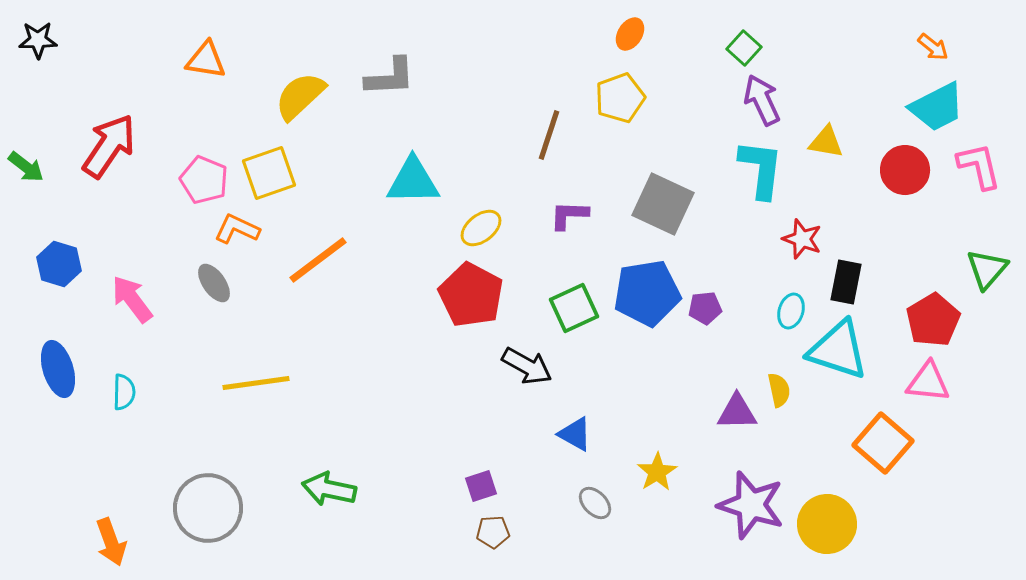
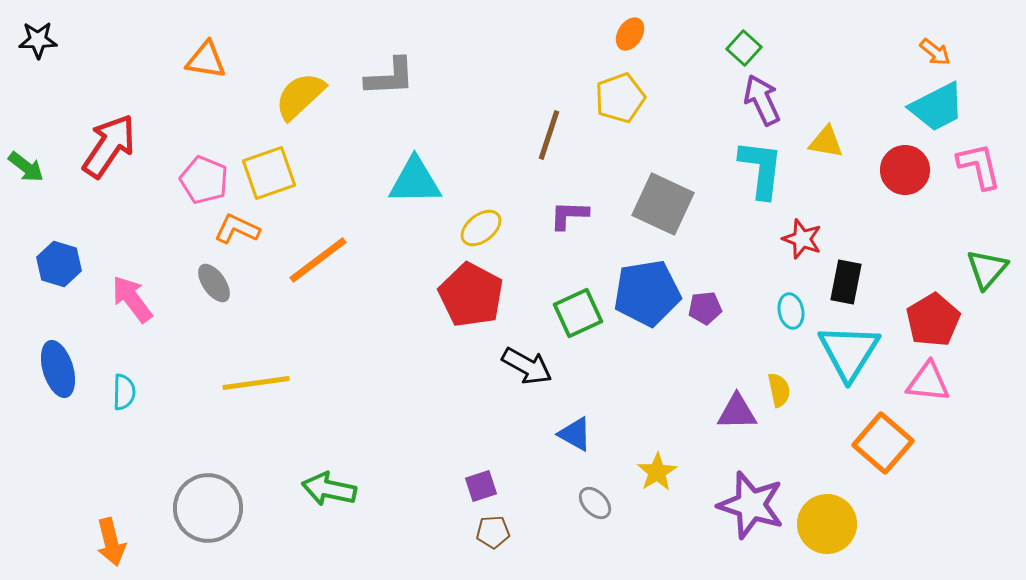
orange arrow at (933, 47): moved 2 px right, 5 px down
cyan triangle at (413, 181): moved 2 px right
green square at (574, 308): moved 4 px right, 5 px down
cyan ellipse at (791, 311): rotated 28 degrees counterclockwise
cyan triangle at (838, 350): moved 11 px right, 2 px down; rotated 44 degrees clockwise
orange arrow at (111, 542): rotated 6 degrees clockwise
